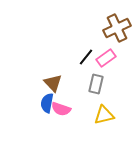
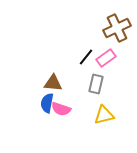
brown triangle: rotated 42 degrees counterclockwise
